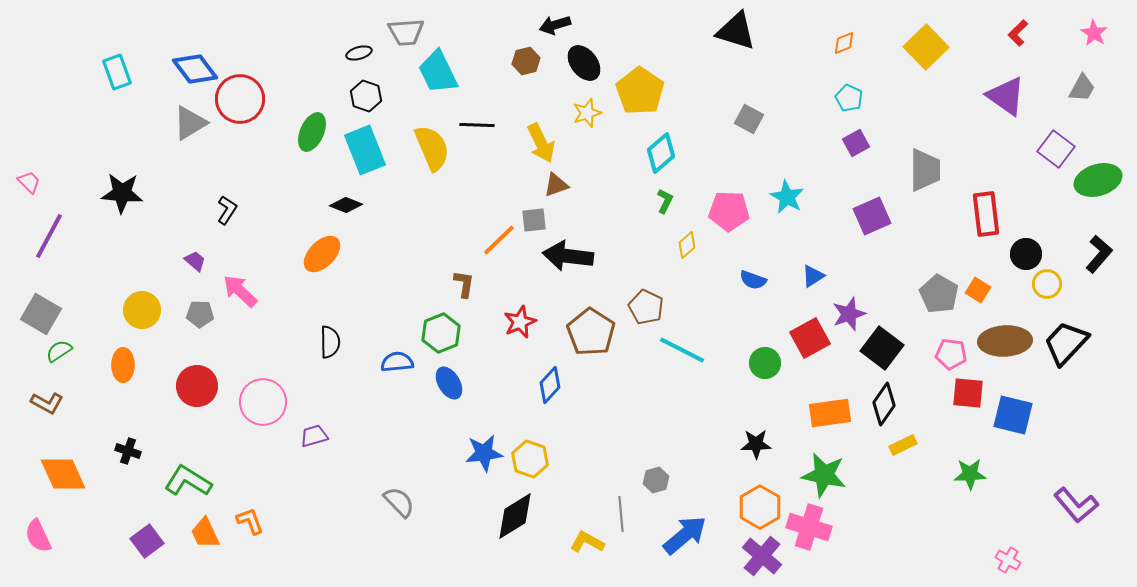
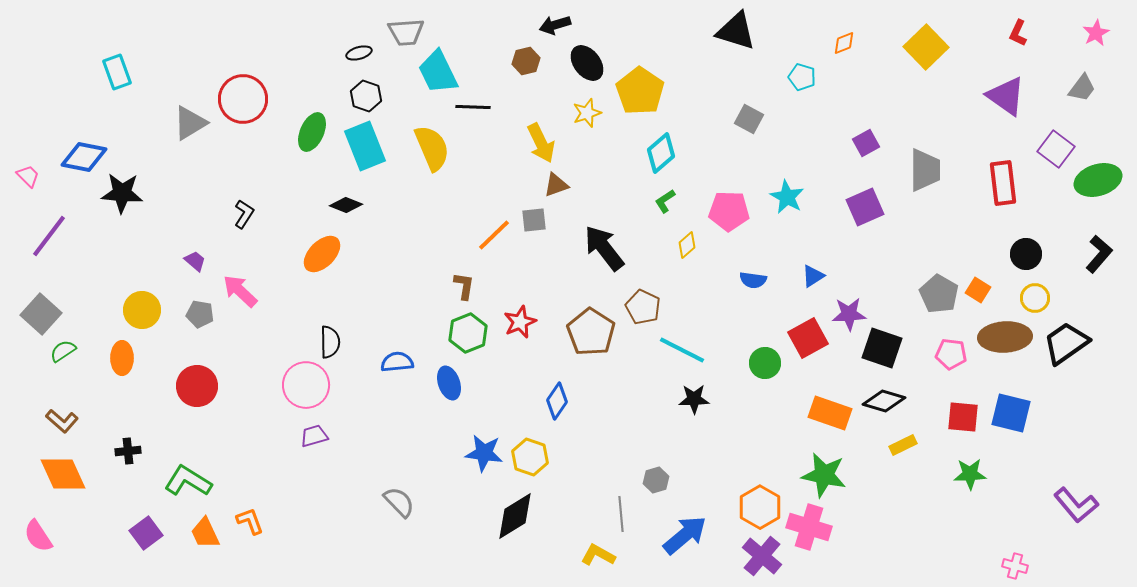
red L-shape at (1018, 33): rotated 20 degrees counterclockwise
pink star at (1094, 33): moved 2 px right; rotated 12 degrees clockwise
black ellipse at (584, 63): moved 3 px right
blue diamond at (195, 69): moved 111 px left, 88 px down; rotated 42 degrees counterclockwise
gray trapezoid at (1082, 88): rotated 8 degrees clockwise
cyan pentagon at (849, 98): moved 47 px left, 21 px up; rotated 8 degrees counterclockwise
red circle at (240, 99): moved 3 px right
black line at (477, 125): moved 4 px left, 18 px up
purple square at (856, 143): moved 10 px right
cyan rectangle at (365, 150): moved 4 px up
pink trapezoid at (29, 182): moved 1 px left, 6 px up
green L-shape at (665, 201): rotated 150 degrees counterclockwise
black L-shape at (227, 210): moved 17 px right, 4 px down
red rectangle at (986, 214): moved 17 px right, 31 px up
purple square at (872, 216): moved 7 px left, 9 px up
purple line at (49, 236): rotated 9 degrees clockwise
orange line at (499, 240): moved 5 px left, 5 px up
black arrow at (568, 256): moved 36 px right, 8 px up; rotated 45 degrees clockwise
blue semicircle at (753, 280): rotated 12 degrees counterclockwise
brown L-shape at (464, 284): moved 2 px down
yellow circle at (1047, 284): moved 12 px left, 14 px down
brown pentagon at (646, 307): moved 3 px left
gray square at (41, 314): rotated 12 degrees clockwise
gray pentagon at (200, 314): rotated 8 degrees clockwise
purple star at (849, 314): rotated 16 degrees clockwise
green hexagon at (441, 333): moved 27 px right
red square at (810, 338): moved 2 px left
brown ellipse at (1005, 341): moved 4 px up
black trapezoid at (1066, 343): rotated 12 degrees clockwise
black square at (882, 348): rotated 18 degrees counterclockwise
green semicircle at (59, 351): moved 4 px right
orange ellipse at (123, 365): moved 1 px left, 7 px up
blue ellipse at (449, 383): rotated 12 degrees clockwise
blue diamond at (550, 385): moved 7 px right, 16 px down; rotated 9 degrees counterclockwise
red square at (968, 393): moved 5 px left, 24 px down
pink circle at (263, 402): moved 43 px right, 17 px up
brown L-shape at (47, 403): moved 15 px right, 18 px down; rotated 12 degrees clockwise
black diamond at (884, 404): moved 3 px up; rotated 72 degrees clockwise
orange rectangle at (830, 413): rotated 27 degrees clockwise
blue square at (1013, 415): moved 2 px left, 2 px up
black star at (756, 444): moved 62 px left, 45 px up
black cross at (128, 451): rotated 25 degrees counterclockwise
blue star at (484, 453): rotated 15 degrees clockwise
yellow hexagon at (530, 459): moved 2 px up
pink semicircle at (38, 536): rotated 8 degrees counterclockwise
purple square at (147, 541): moved 1 px left, 8 px up
yellow L-shape at (587, 542): moved 11 px right, 13 px down
pink cross at (1008, 560): moved 7 px right, 6 px down; rotated 15 degrees counterclockwise
